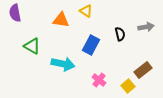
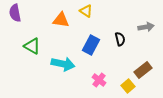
black semicircle: moved 5 px down
